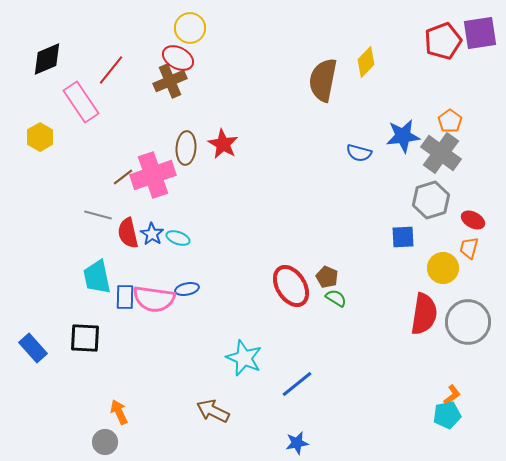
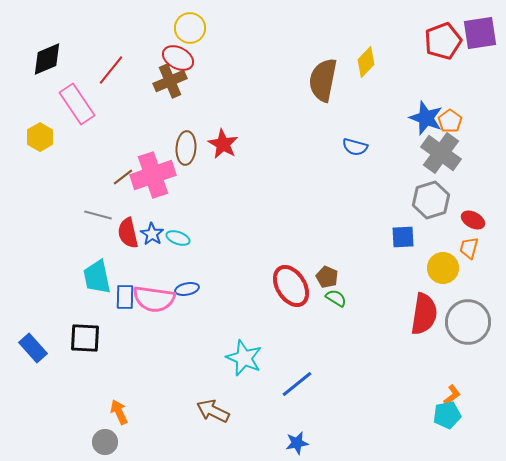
pink rectangle at (81, 102): moved 4 px left, 2 px down
blue star at (403, 136): moved 23 px right, 18 px up; rotated 28 degrees clockwise
blue semicircle at (359, 153): moved 4 px left, 6 px up
